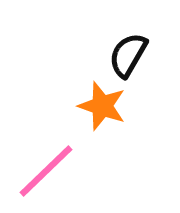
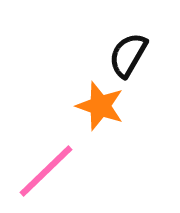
orange star: moved 2 px left
